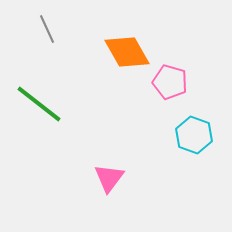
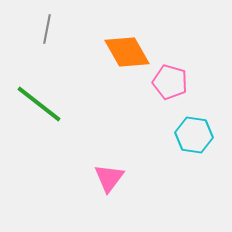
gray line: rotated 36 degrees clockwise
cyan hexagon: rotated 12 degrees counterclockwise
